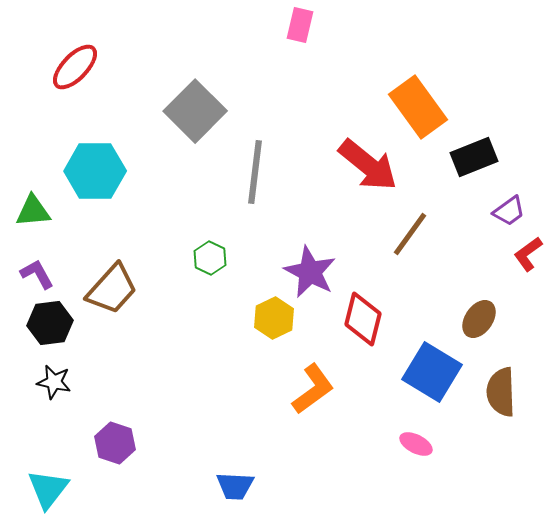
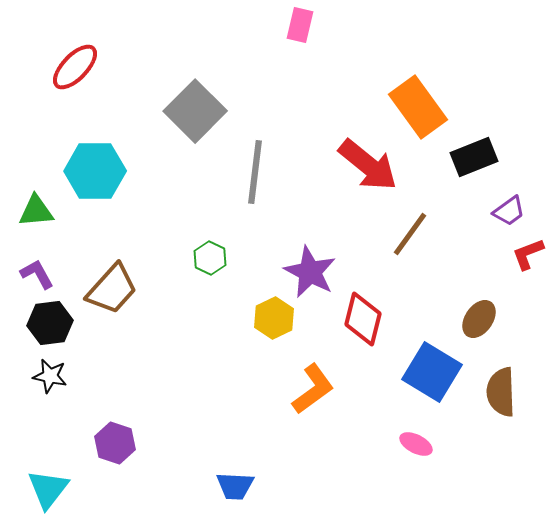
green triangle: moved 3 px right
red L-shape: rotated 15 degrees clockwise
black star: moved 4 px left, 6 px up
